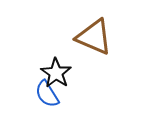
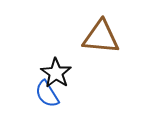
brown triangle: moved 7 px right; rotated 18 degrees counterclockwise
